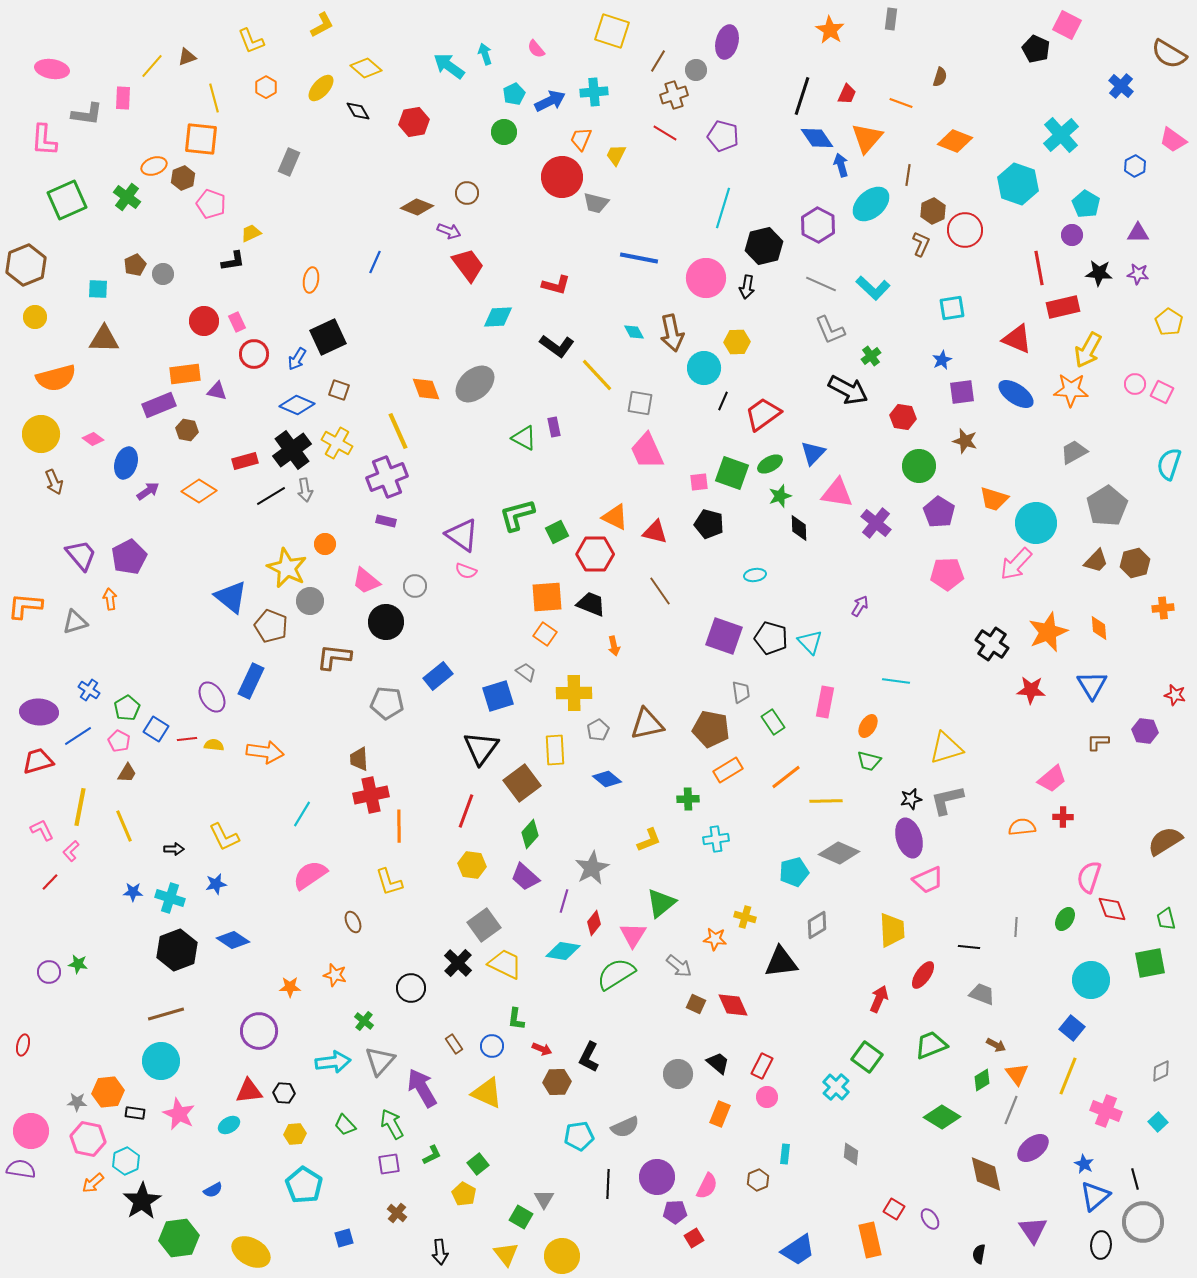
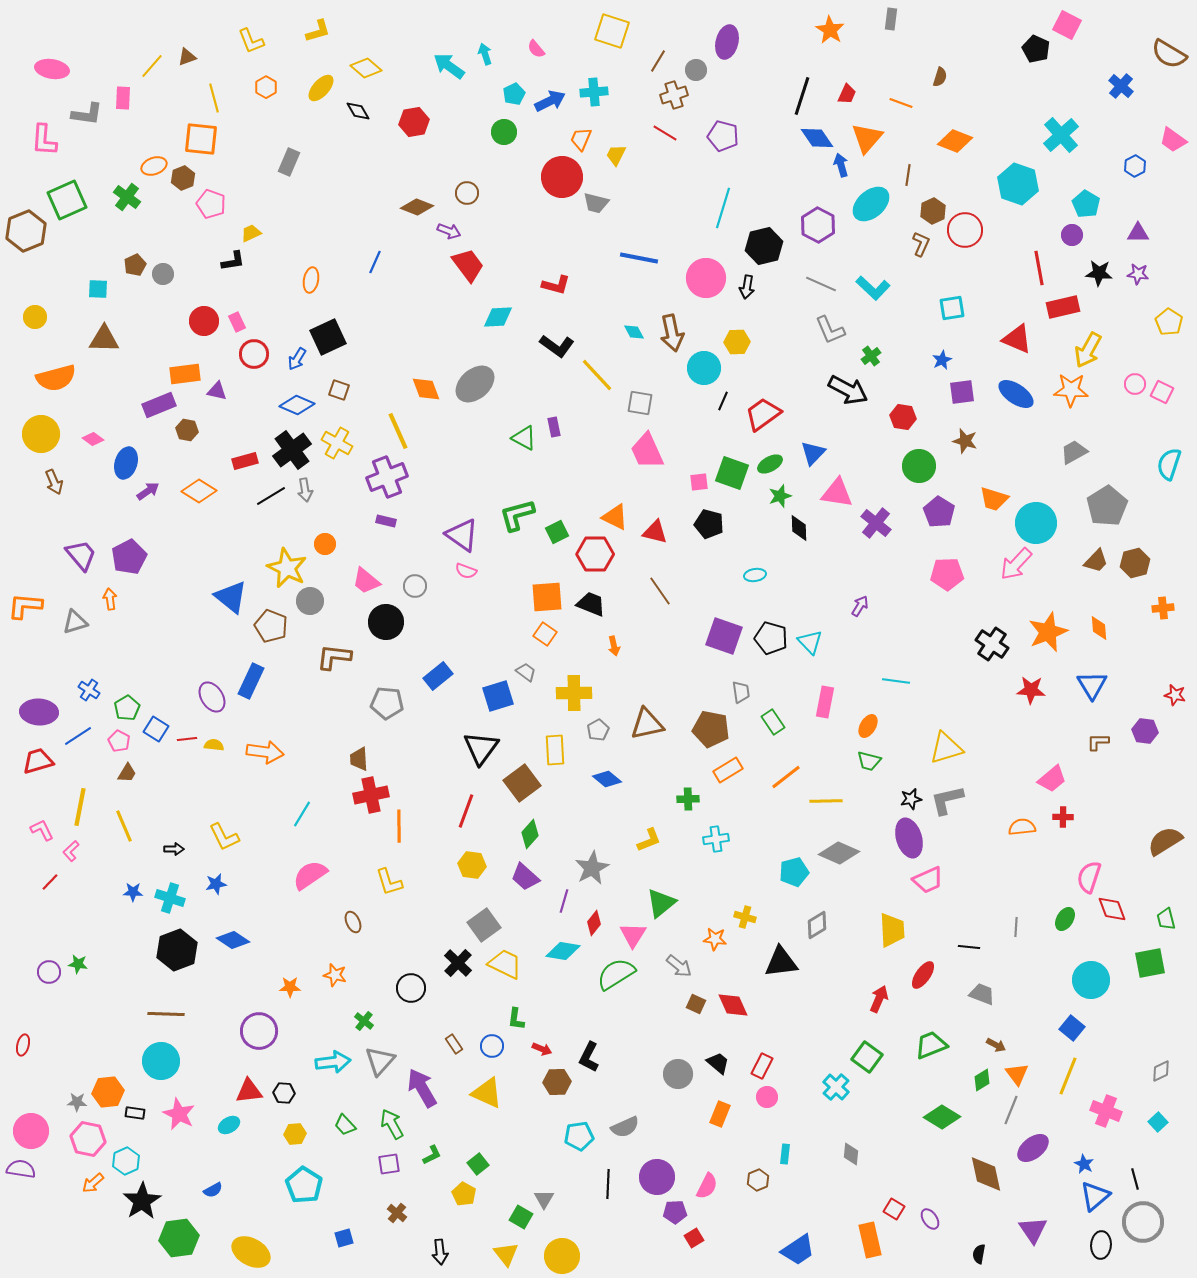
yellow L-shape at (322, 25): moved 4 px left, 6 px down; rotated 12 degrees clockwise
brown hexagon at (26, 265): moved 34 px up
brown line at (166, 1014): rotated 18 degrees clockwise
